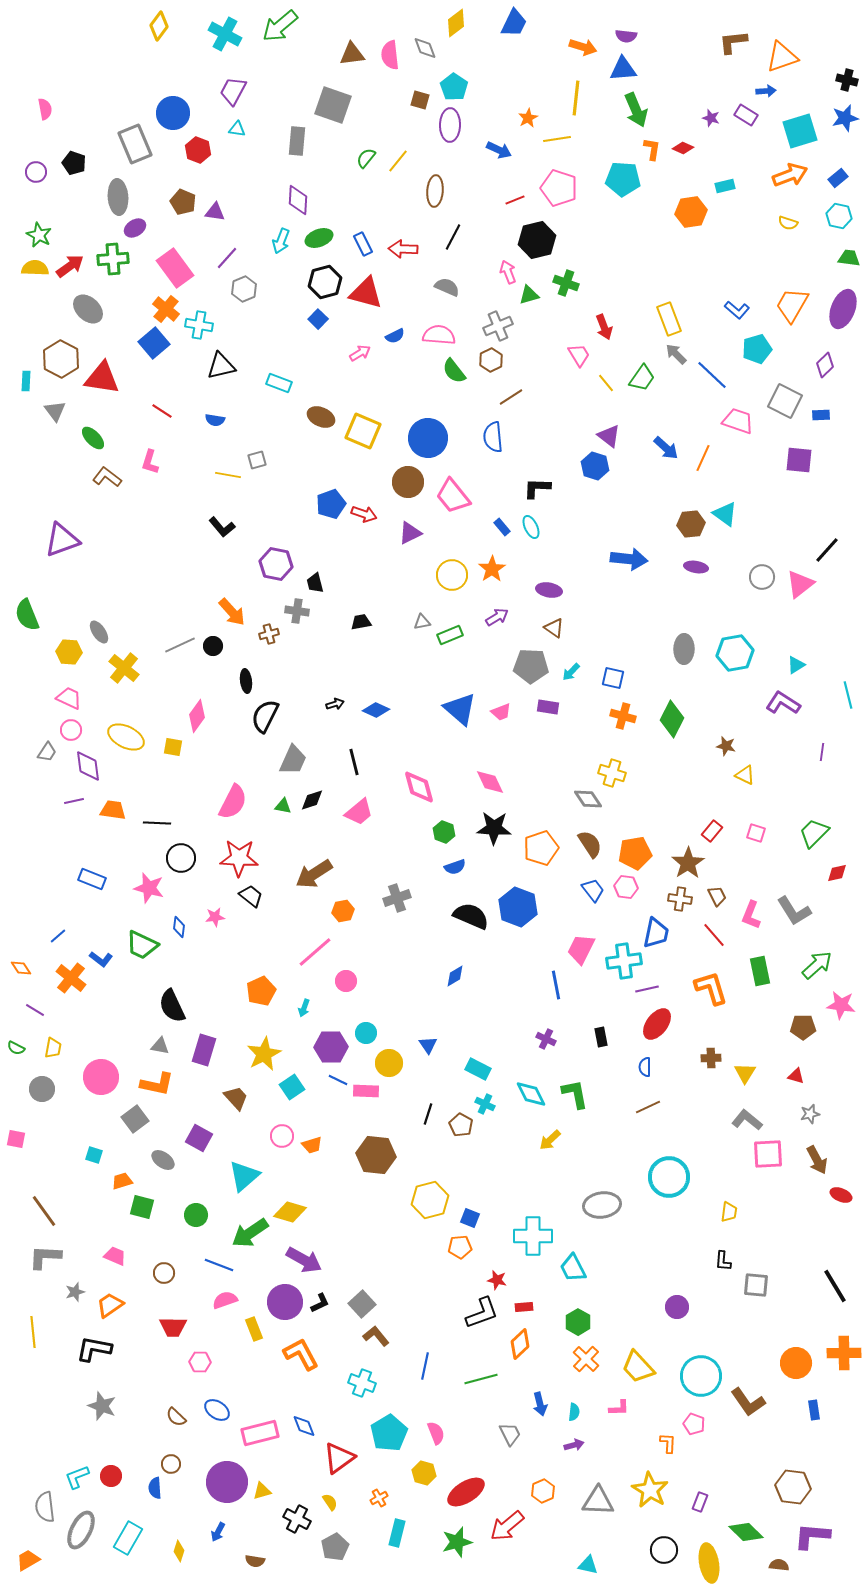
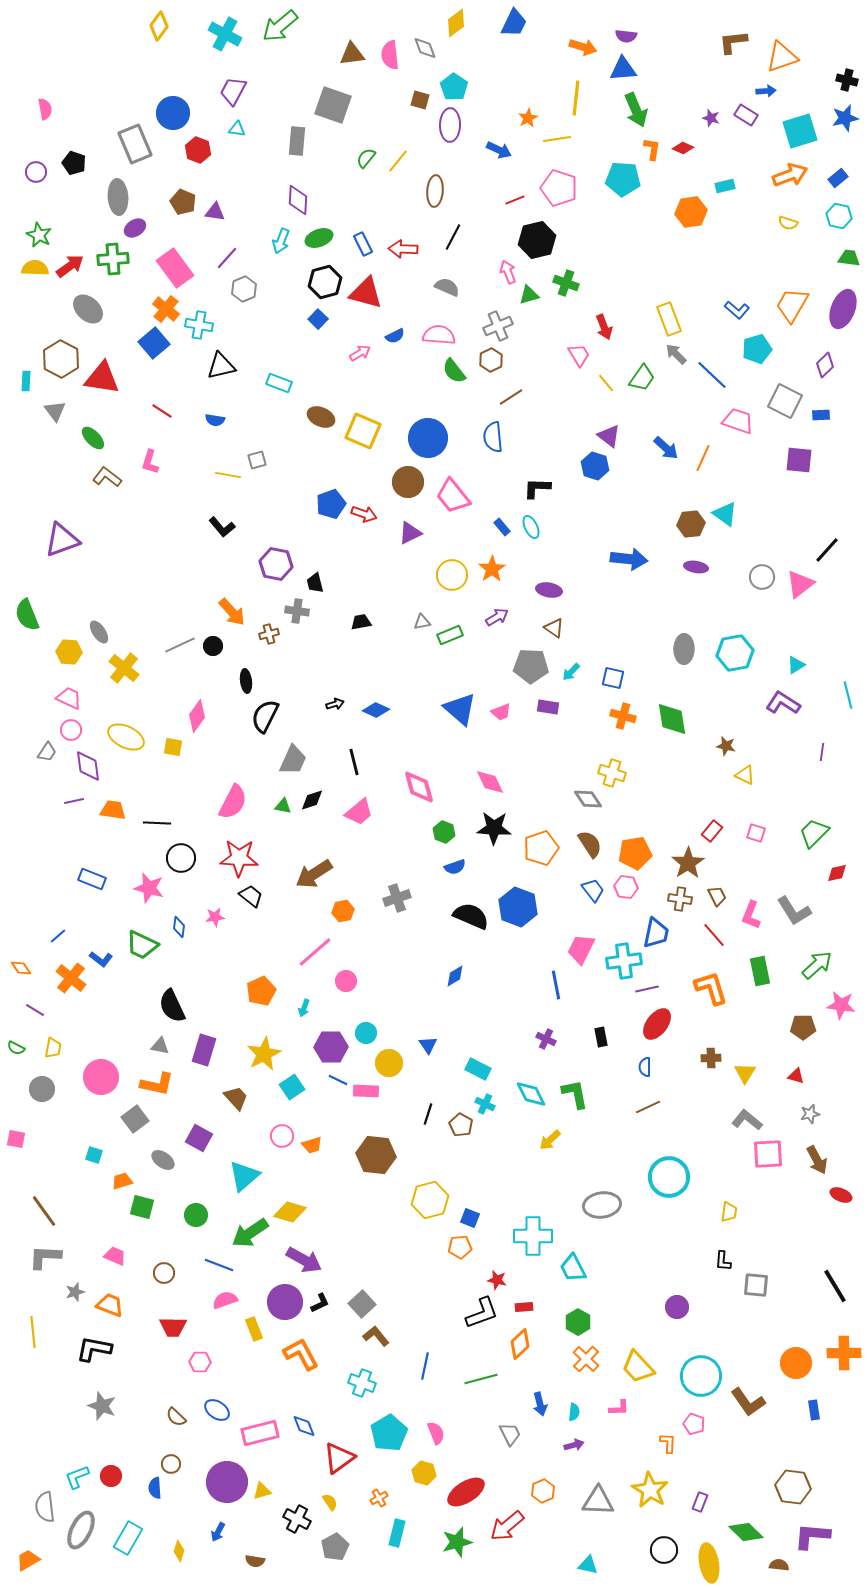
green diamond at (672, 719): rotated 36 degrees counterclockwise
orange trapezoid at (110, 1305): rotated 56 degrees clockwise
